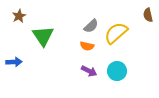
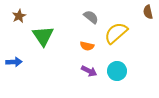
brown semicircle: moved 3 px up
gray semicircle: moved 9 px up; rotated 98 degrees counterclockwise
